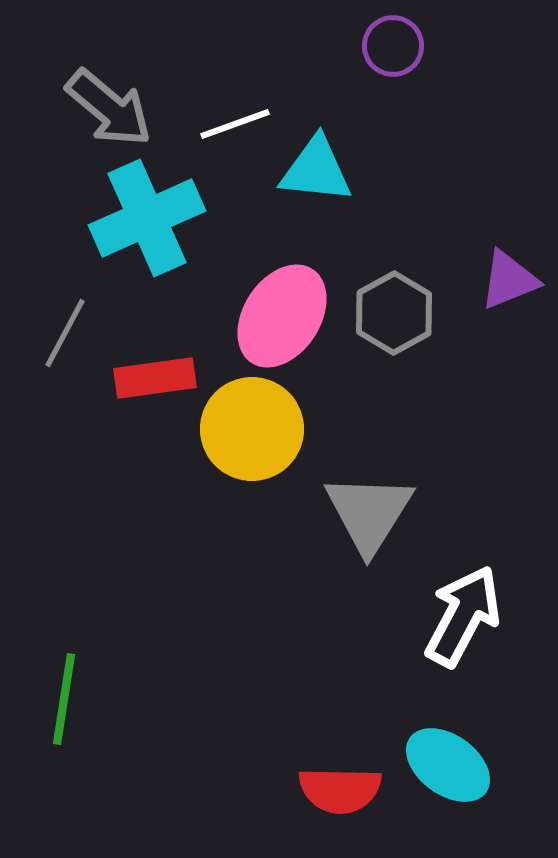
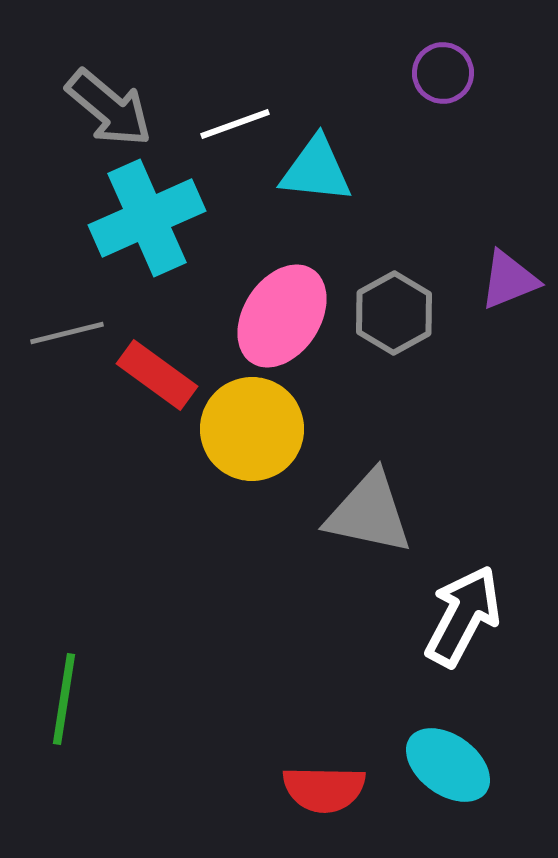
purple circle: moved 50 px right, 27 px down
gray line: moved 2 px right; rotated 48 degrees clockwise
red rectangle: moved 2 px right, 3 px up; rotated 44 degrees clockwise
gray triangle: rotated 50 degrees counterclockwise
red semicircle: moved 16 px left, 1 px up
